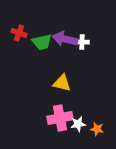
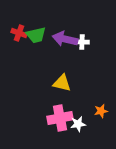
green trapezoid: moved 6 px left, 7 px up
orange star: moved 4 px right, 18 px up; rotated 24 degrees counterclockwise
